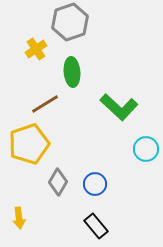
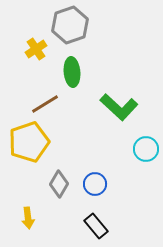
gray hexagon: moved 3 px down
yellow pentagon: moved 2 px up
gray diamond: moved 1 px right, 2 px down
yellow arrow: moved 9 px right
